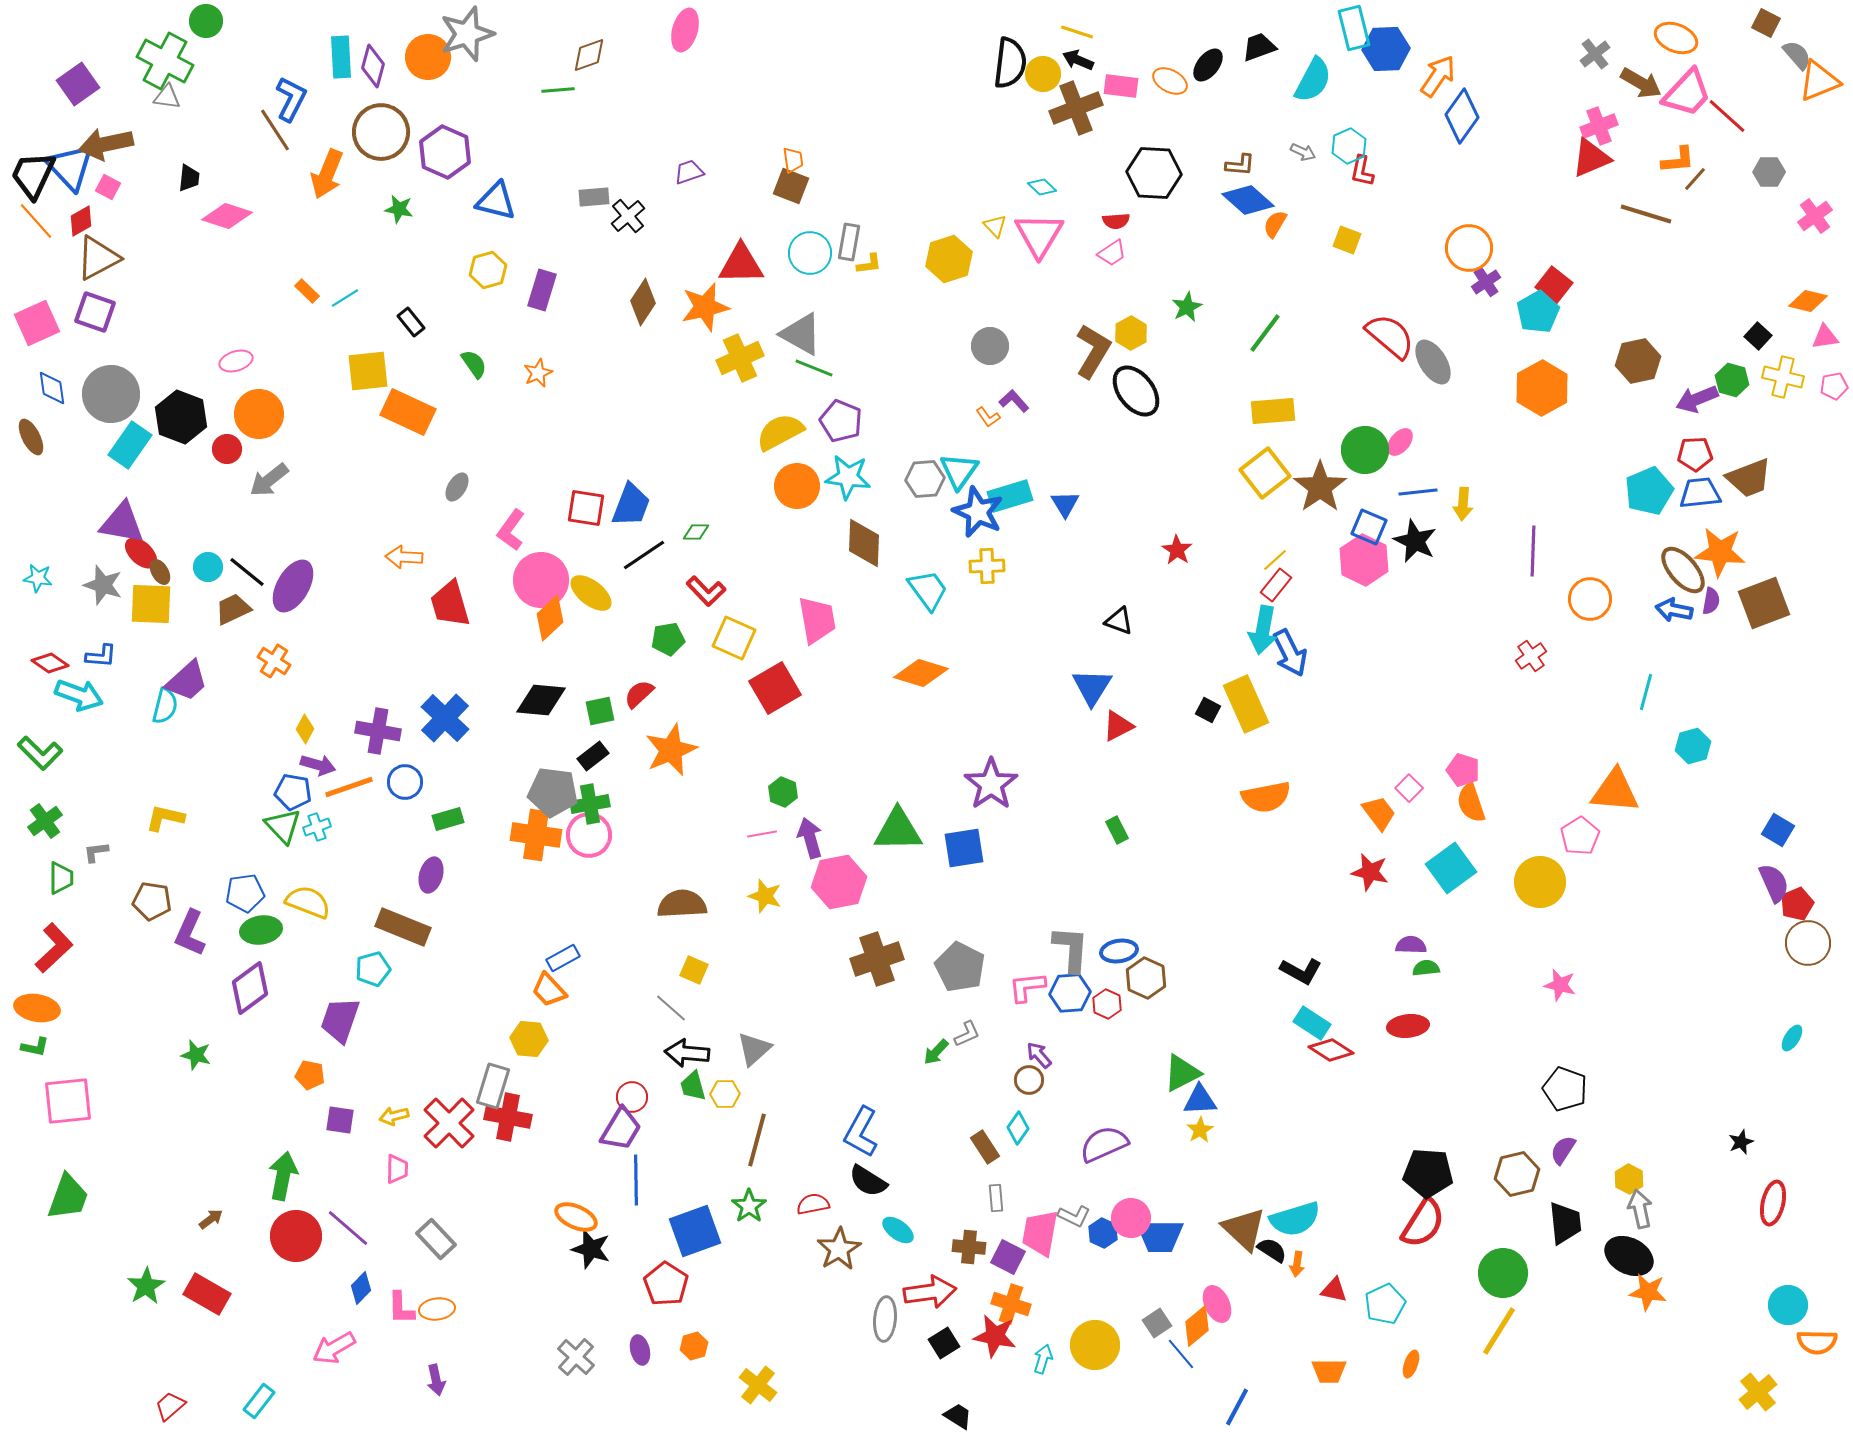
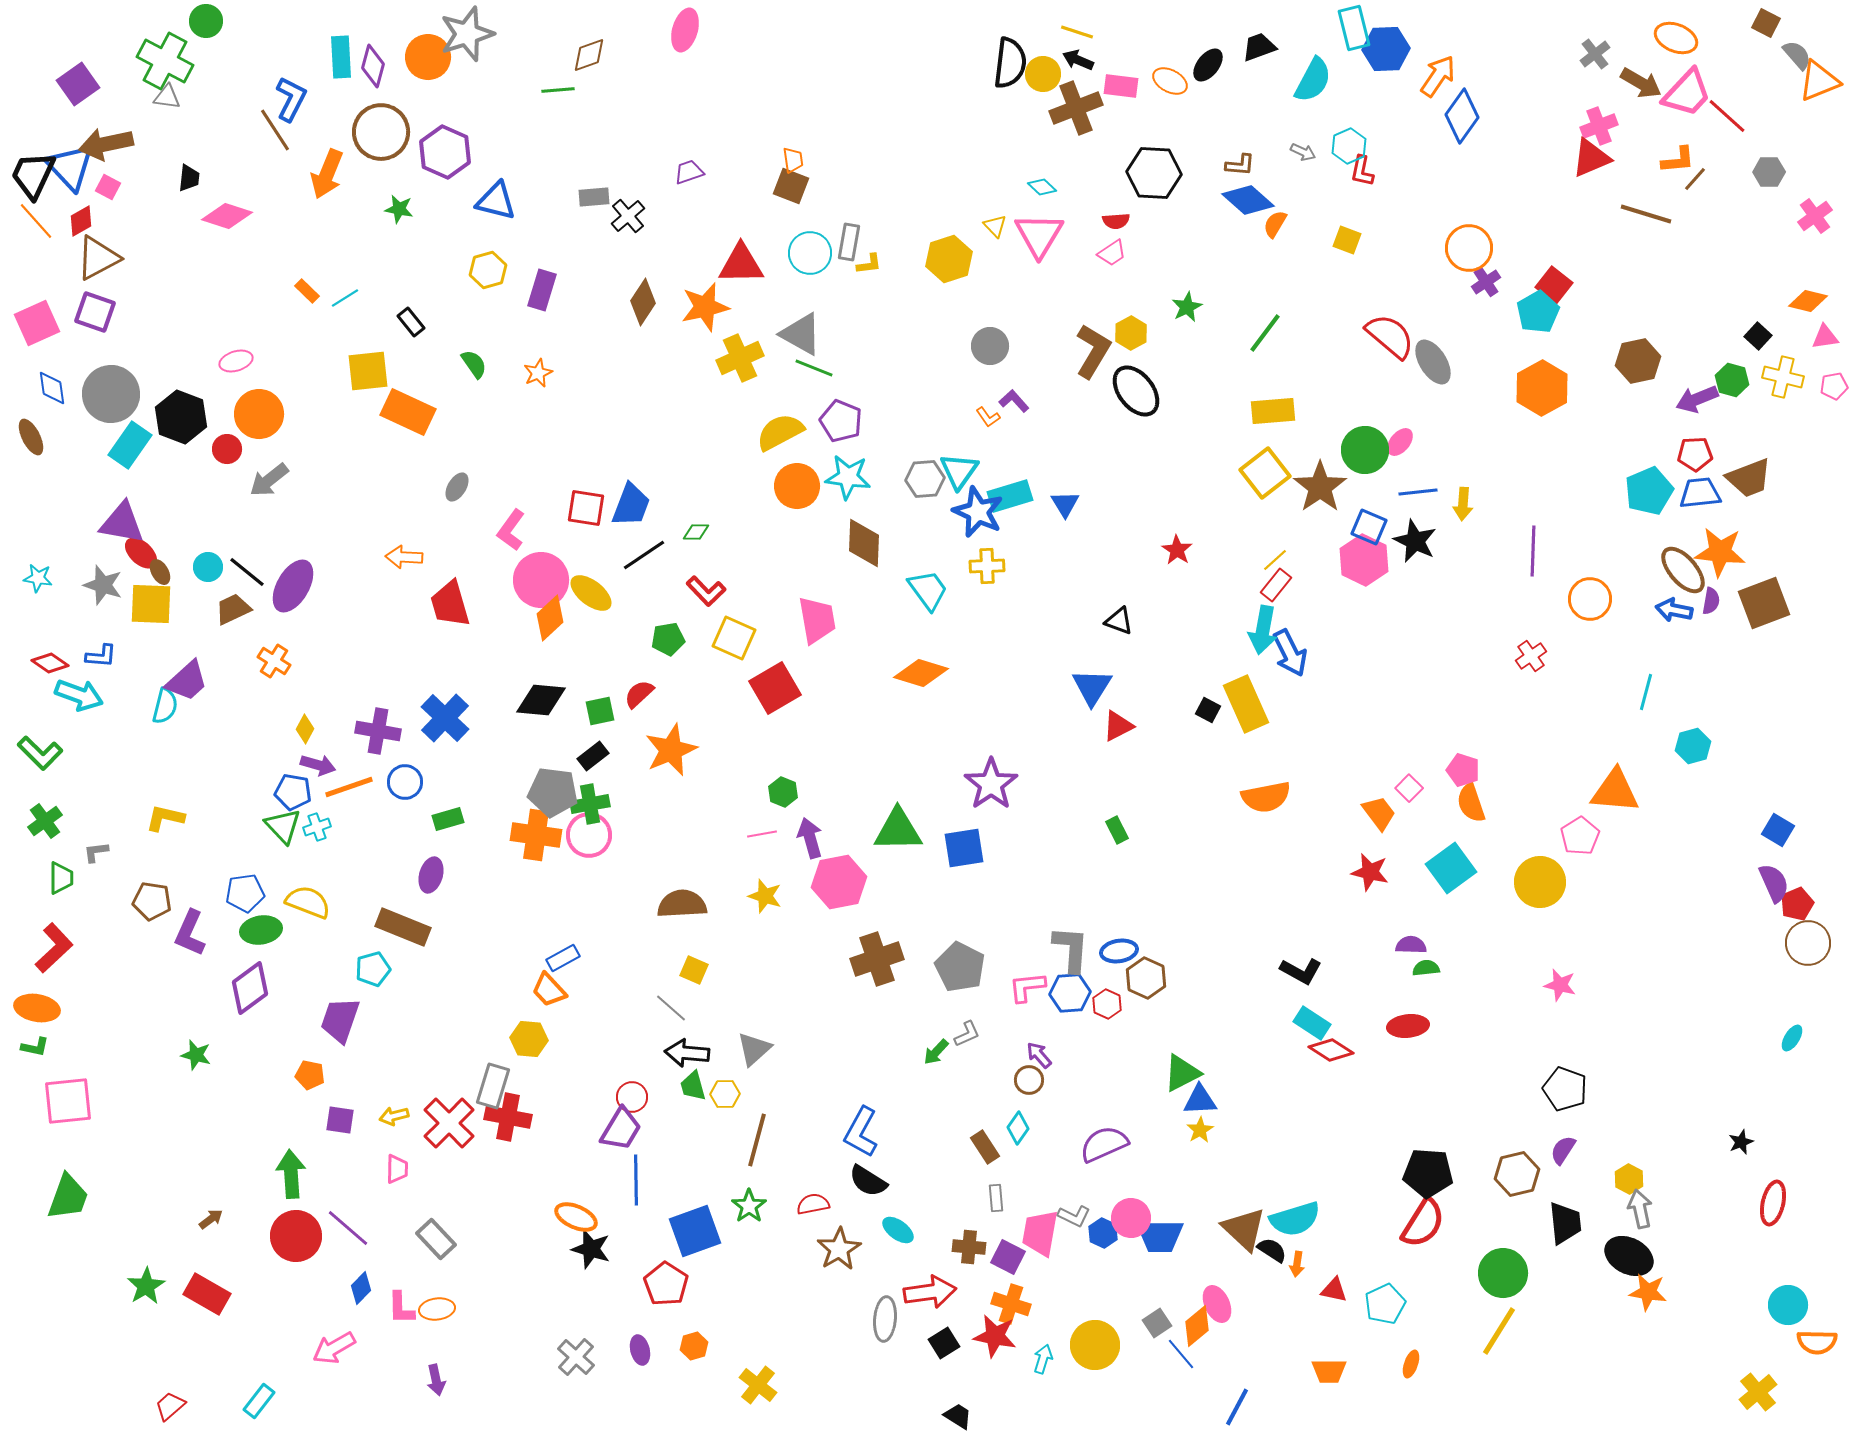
green arrow at (283, 1176): moved 8 px right, 2 px up; rotated 15 degrees counterclockwise
